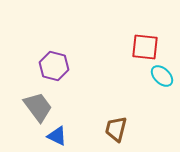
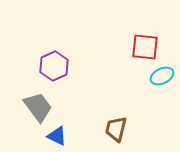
purple hexagon: rotated 20 degrees clockwise
cyan ellipse: rotated 70 degrees counterclockwise
